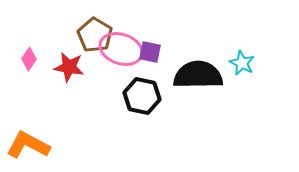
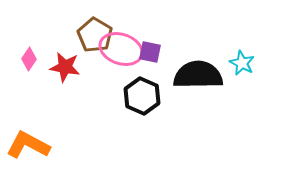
red star: moved 4 px left
black hexagon: rotated 12 degrees clockwise
